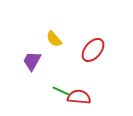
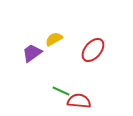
yellow semicircle: rotated 102 degrees clockwise
purple trapezoid: moved 8 px up; rotated 25 degrees clockwise
red semicircle: moved 4 px down
